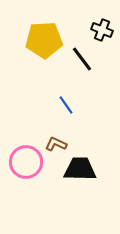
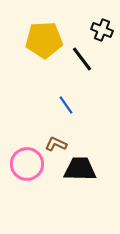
pink circle: moved 1 px right, 2 px down
